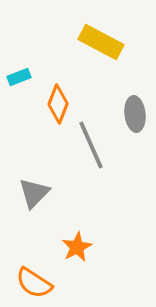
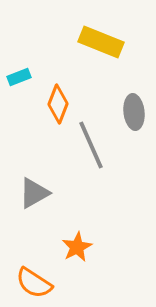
yellow rectangle: rotated 6 degrees counterclockwise
gray ellipse: moved 1 px left, 2 px up
gray triangle: rotated 16 degrees clockwise
